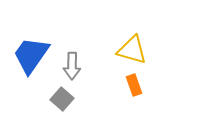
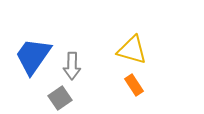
blue trapezoid: moved 2 px right, 1 px down
orange rectangle: rotated 15 degrees counterclockwise
gray square: moved 2 px left, 1 px up; rotated 15 degrees clockwise
